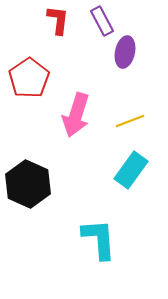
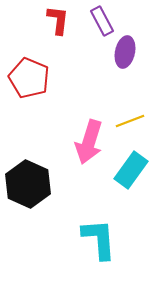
red pentagon: rotated 15 degrees counterclockwise
pink arrow: moved 13 px right, 27 px down
